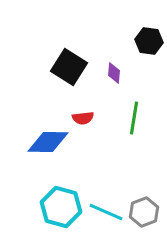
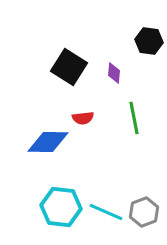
green line: rotated 20 degrees counterclockwise
cyan hexagon: rotated 9 degrees counterclockwise
